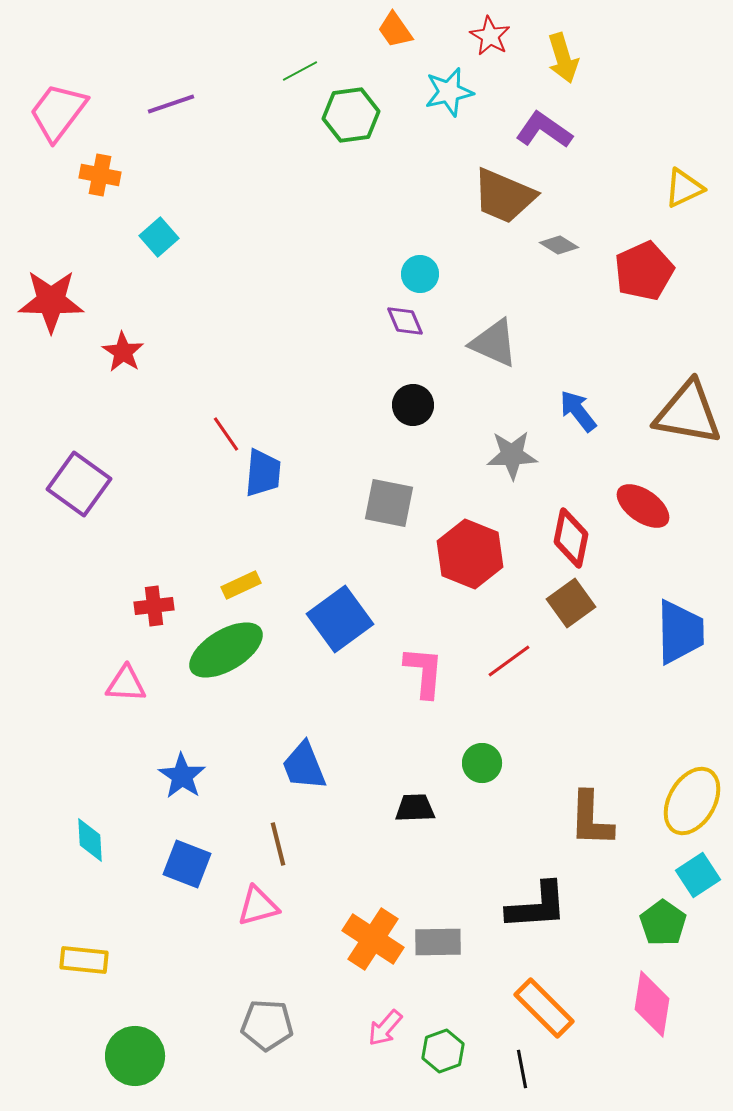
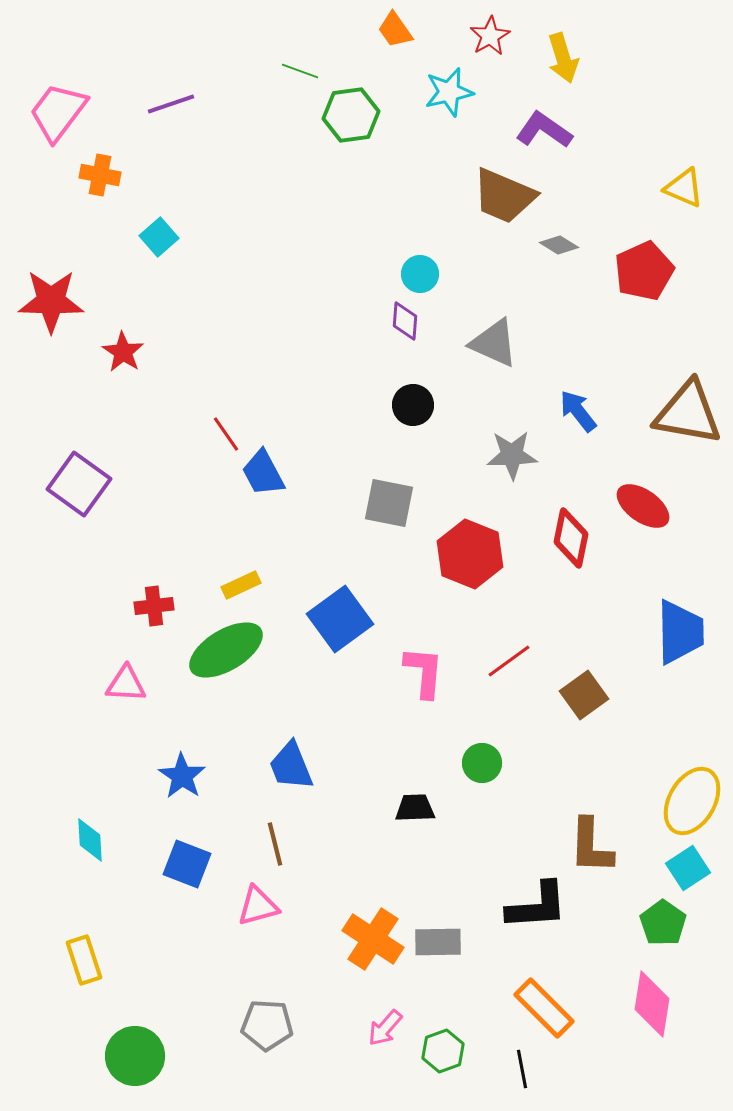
red star at (490, 36): rotated 12 degrees clockwise
green line at (300, 71): rotated 48 degrees clockwise
yellow triangle at (684, 188): rotated 48 degrees clockwise
purple diamond at (405, 321): rotated 27 degrees clockwise
blue trapezoid at (263, 473): rotated 147 degrees clockwise
brown square at (571, 603): moved 13 px right, 92 px down
blue trapezoid at (304, 766): moved 13 px left
brown L-shape at (591, 819): moved 27 px down
brown line at (278, 844): moved 3 px left
cyan square at (698, 875): moved 10 px left, 7 px up
yellow rectangle at (84, 960): rotated 66 degrees clockwise
